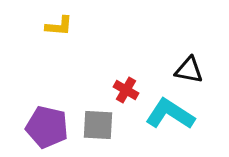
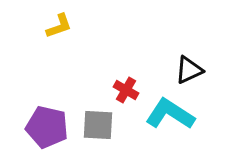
yellow L-shape: rotated 24 degrees counterclockwise
black triangle: rotated 36 degrees counterclockwise
